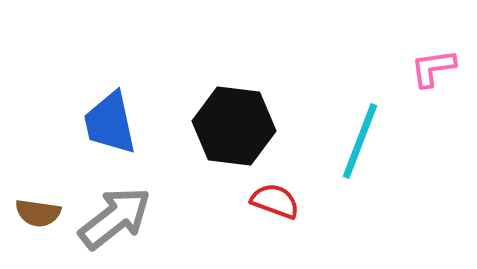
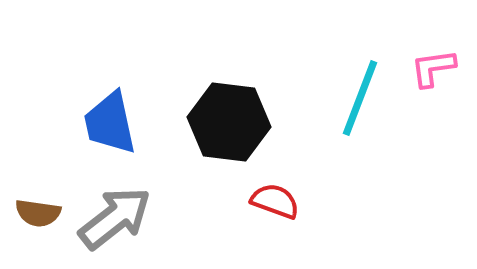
black hexagon: moved 5 px left, 4 px up
cyan line: moved 43 px up
